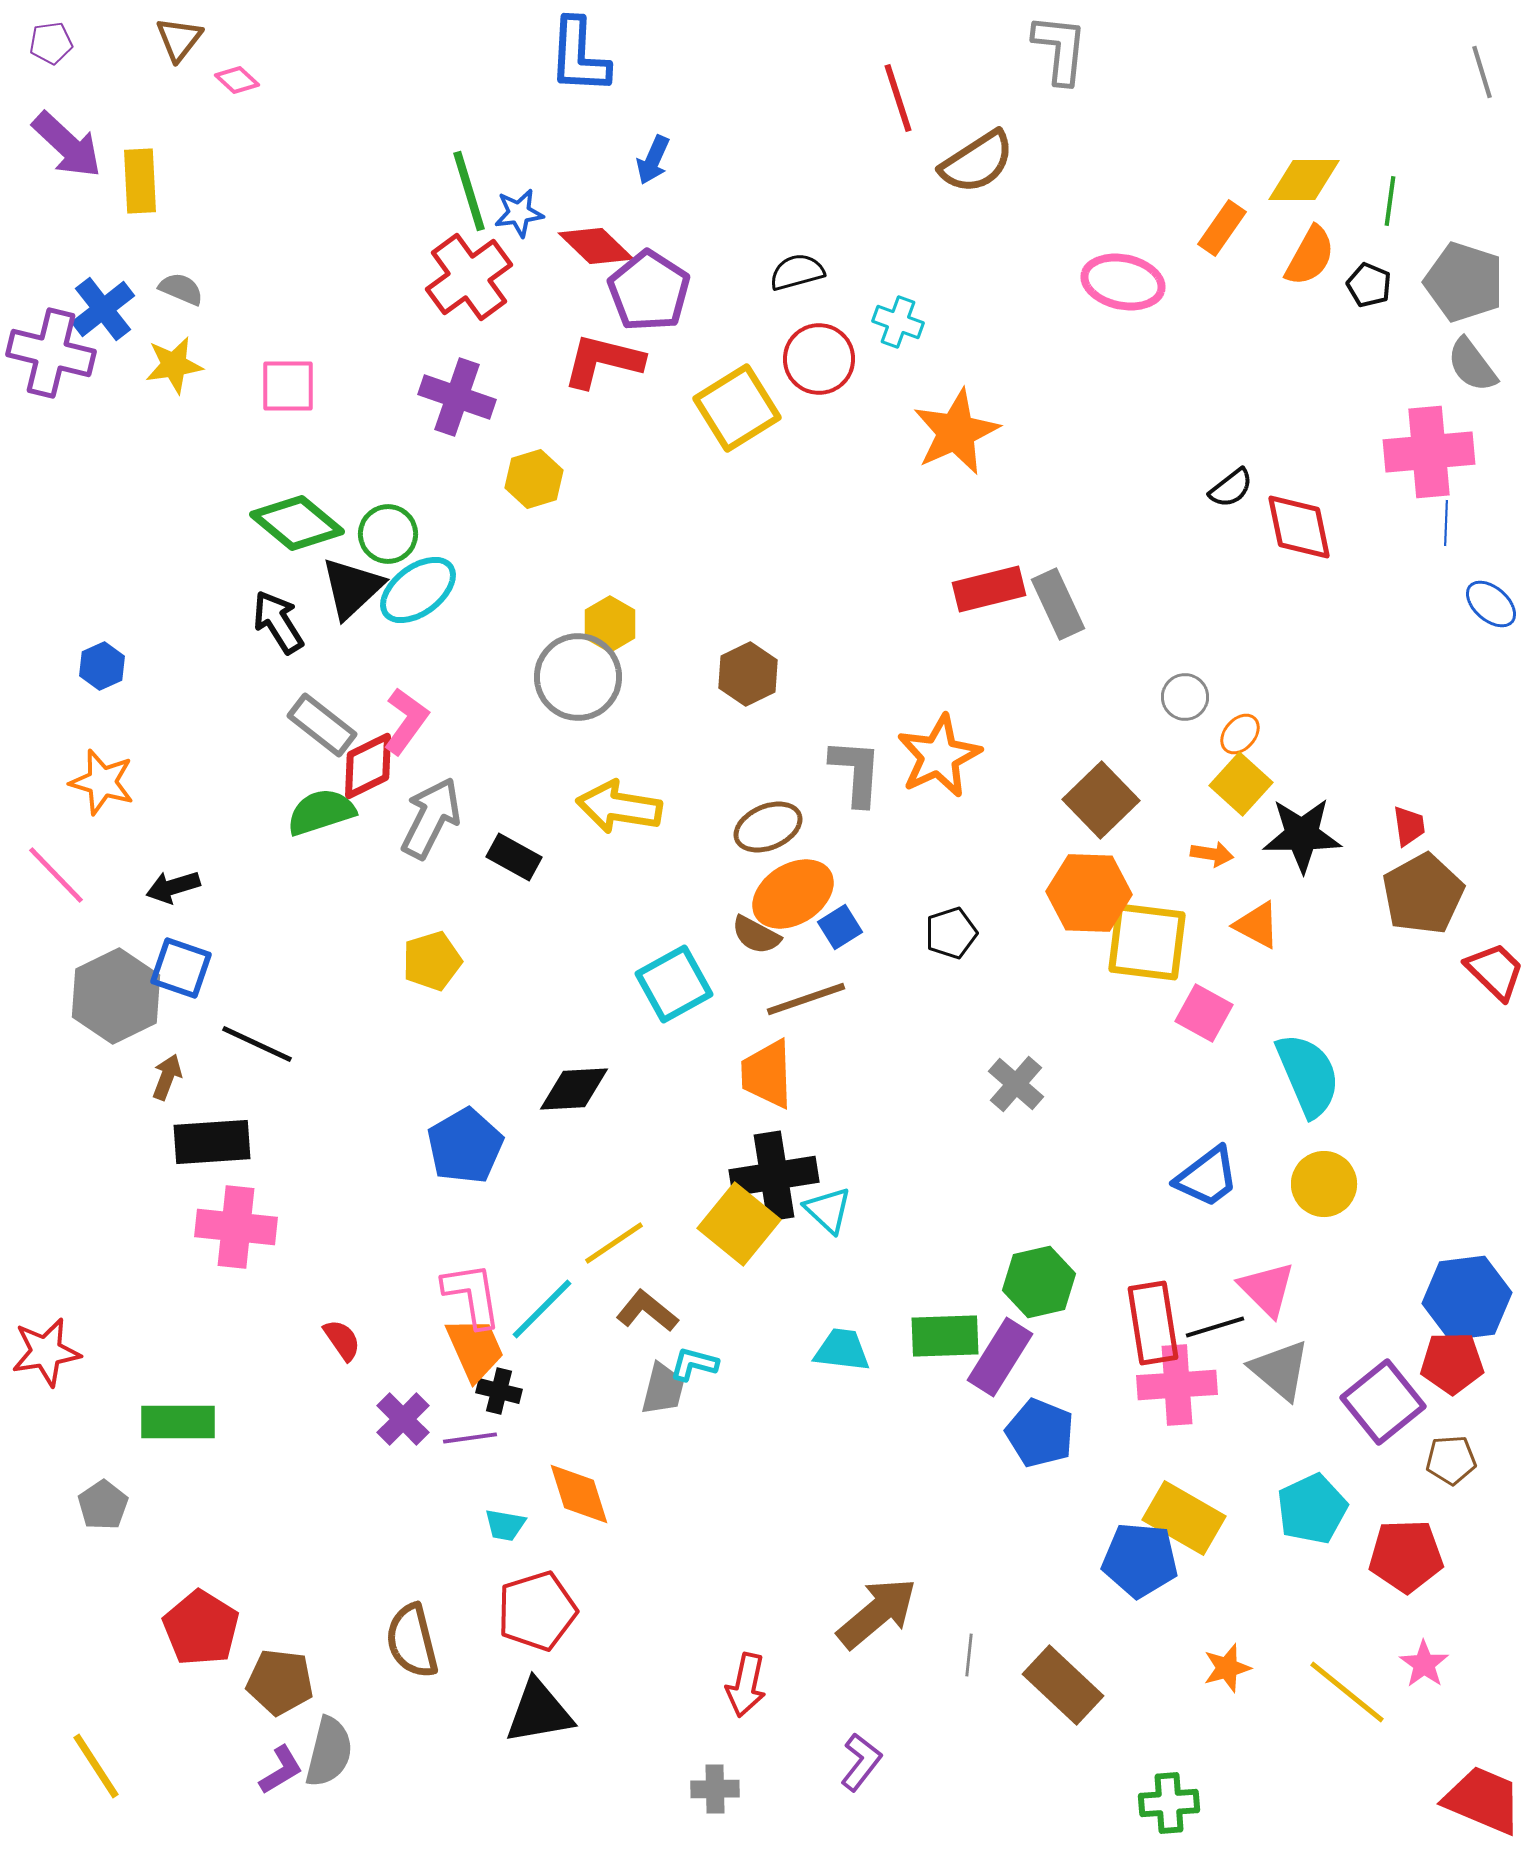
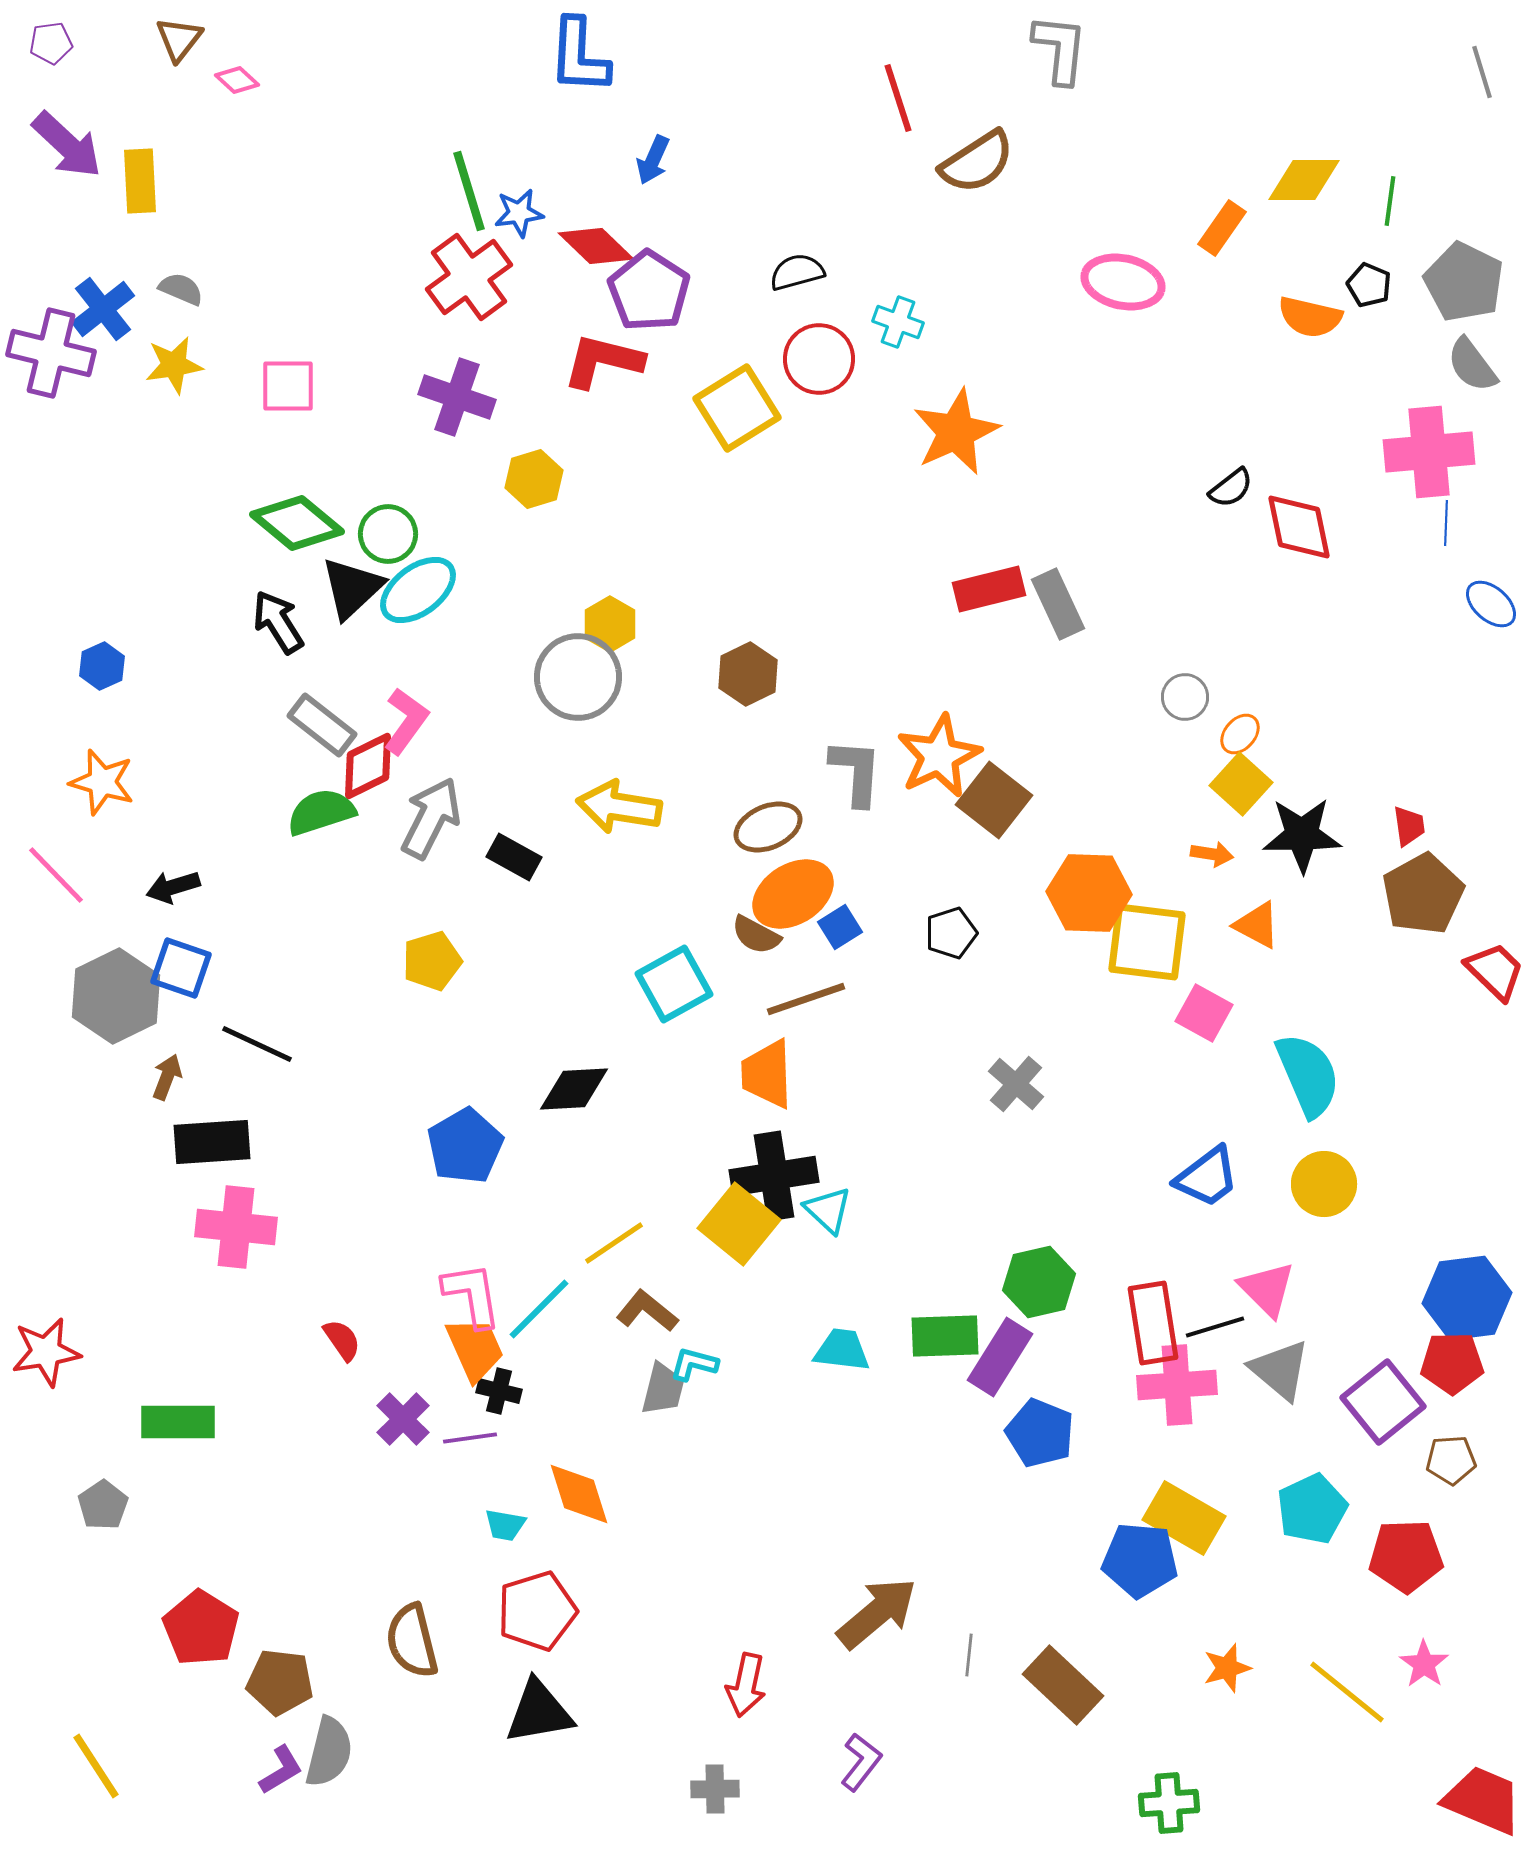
orange semicircle at (1310, 256): moved 61 px down; rotated 74 degrees clockwise
gray pentagon at (1464, 282): rotated 8 degrees clockwise
brown square at (1101, 800): moved 107 px left; rotated 8 degrees counterclockwise
cyan line at (542, 1309): moved 3 px left
